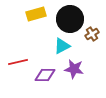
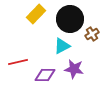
yellow rectangle: rotated 30 degrees counterclockwise
